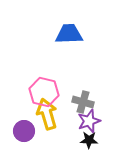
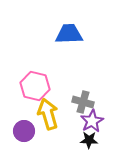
pink hexagon: moved 9 px left, 6 px up
yellow arrow: moved 1 px right
purple star: moved 3 px right; rotated 10 degrees counterclockwise
